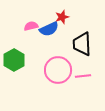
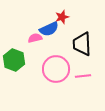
pink semicircle: moved 4 px right, 12 px down
green hexagon: rotated 10 degrees counterclockwise
pink circle: moved 2 px left, 1 px up
